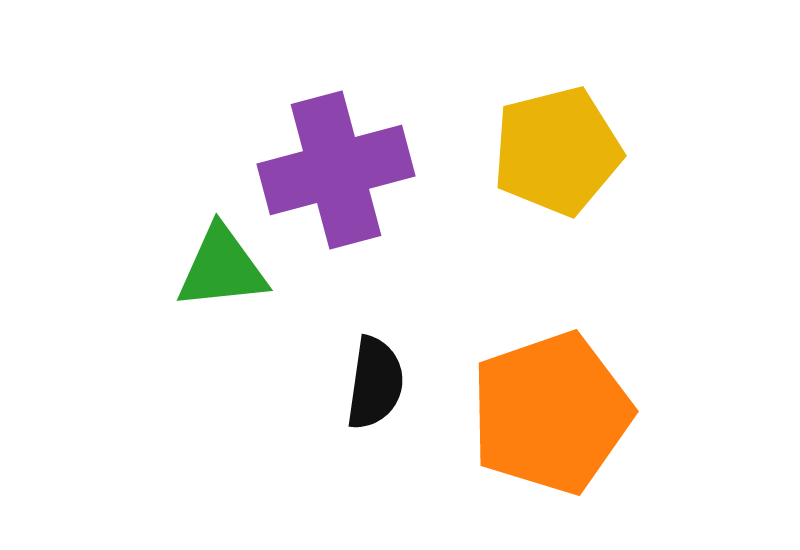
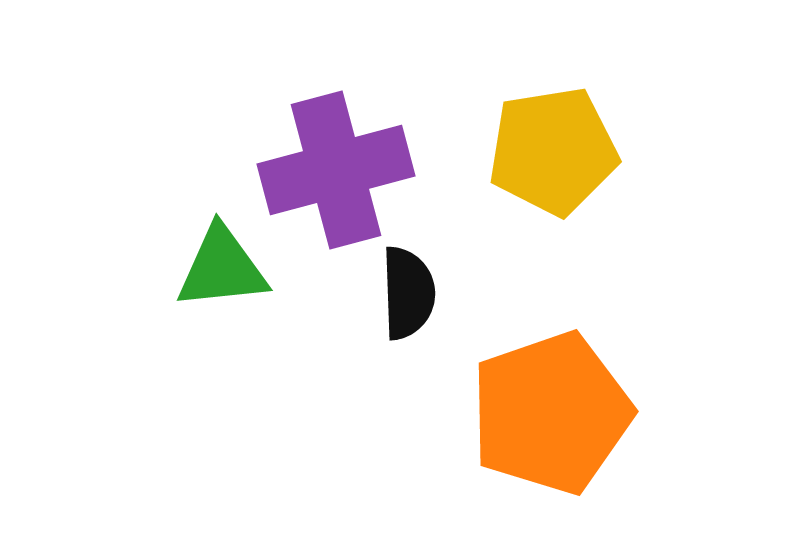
yellow pentagon: moved 4 px left; rotated 5 degrees clockwise
black semicircle: moved 33 px right, 90 px up; rotated 10 degrees counterclockwise
